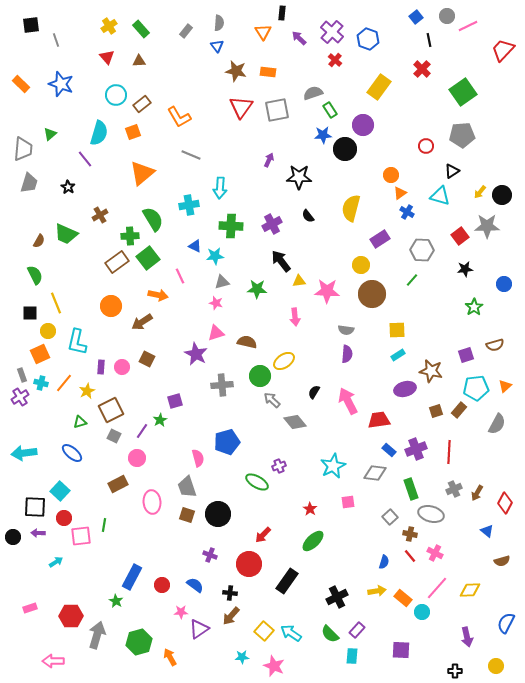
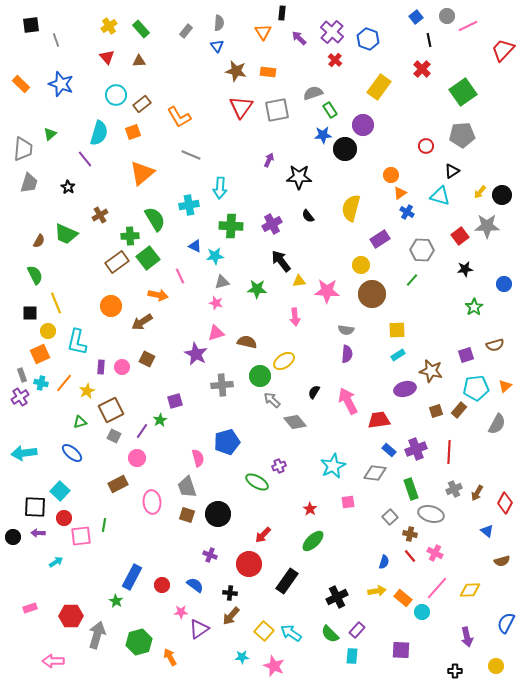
green semicircle at (153, 219): moved 2 px right
